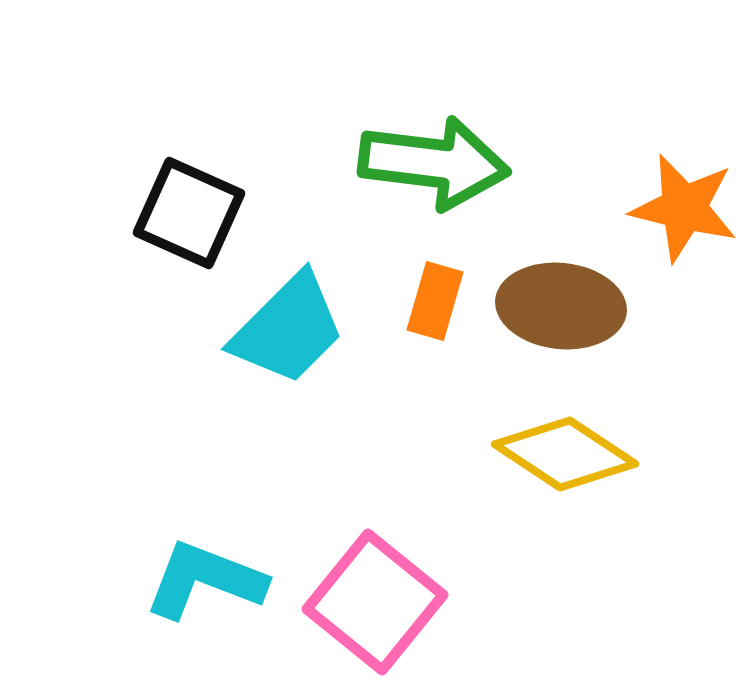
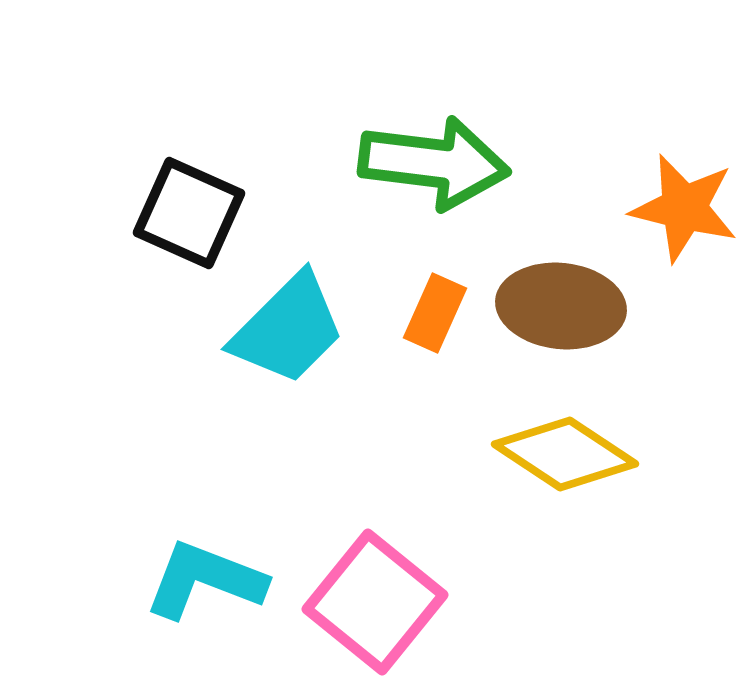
orange rectangle: moved 12 px down; rotated 8 degrees clockwise
